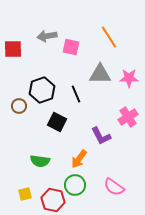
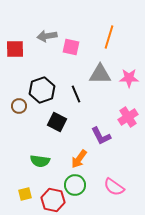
orange line: rotated 50 degrees clockwise
red square: moved 2 px right
